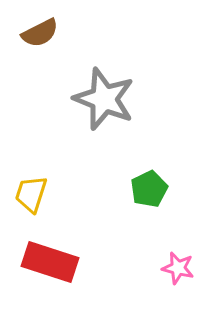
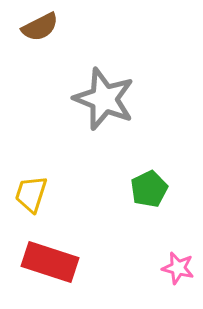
brown semicircle: moved 6 px up
